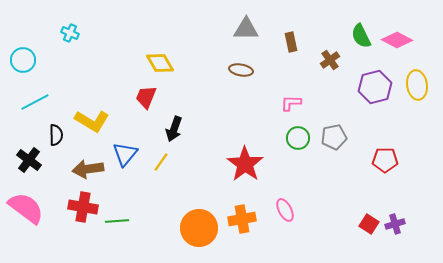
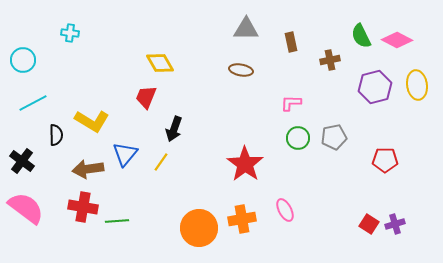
cyan cross: rotated 18 degrees counterclockwise
brown cross: rotated 24 degrees clockwise
cyan line: moved 2 px left, 1 px down
black cross: moved 7 px left, 1 px down
